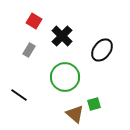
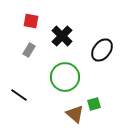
red square: moved 3 px left; rotated 21 degrees counterclockwise
